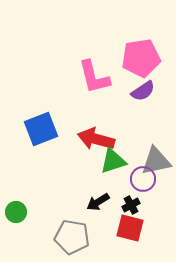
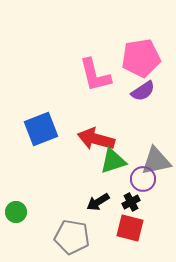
pink L-shape: moved 1 px right, 2 px up
black cross: moved 3 px up
